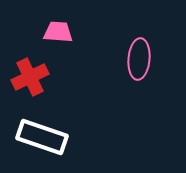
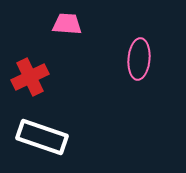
pink trapezoid: moved 9 px right, 8 px up
